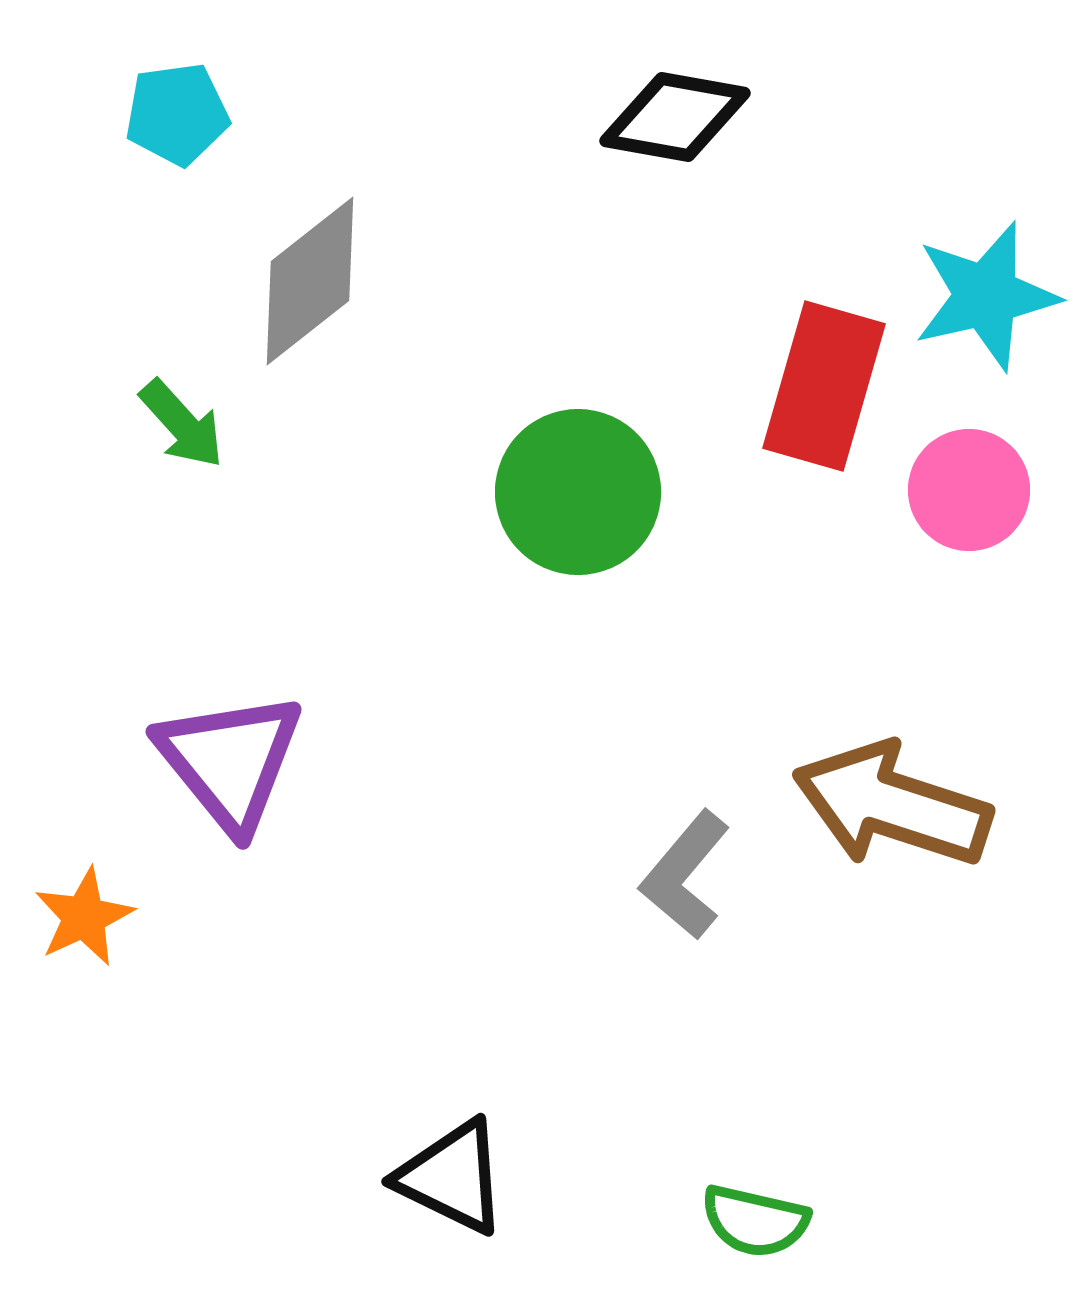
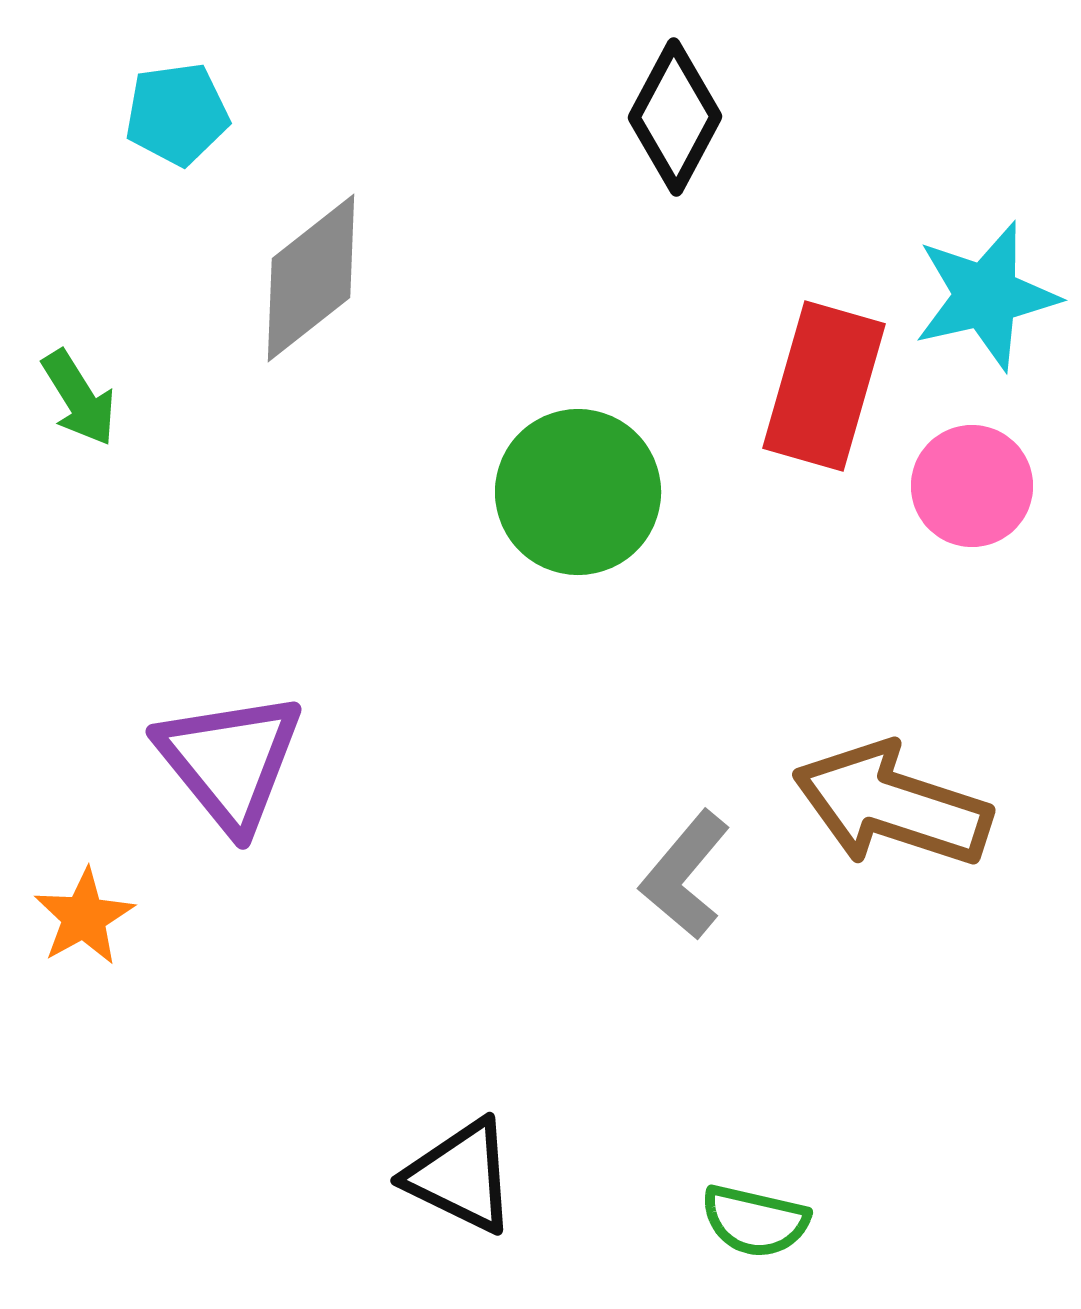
black diamond: rotated 72 degrees counterclockwise
gray diamond: moved 1 px right, 3 px up
green arrow: moved 103 px left, 26 px up; rotated 10 degrees clockwise
pink circle: moved 3 px right, 4 px up
orange star: rotated 4 degrees counterclockwise
black triangle: moved 9 px right, 1 px up
